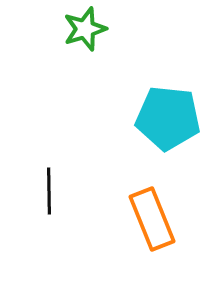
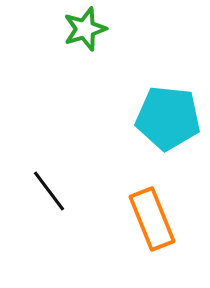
black line: rotated 36 degrees counterclockwise
